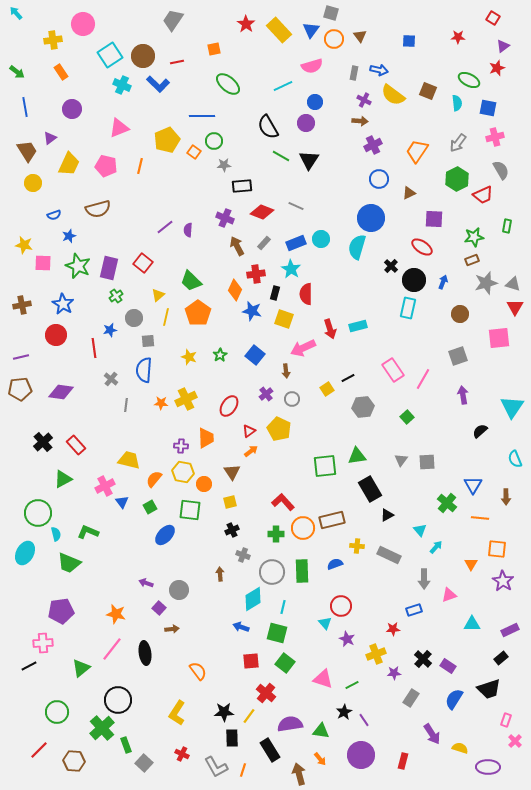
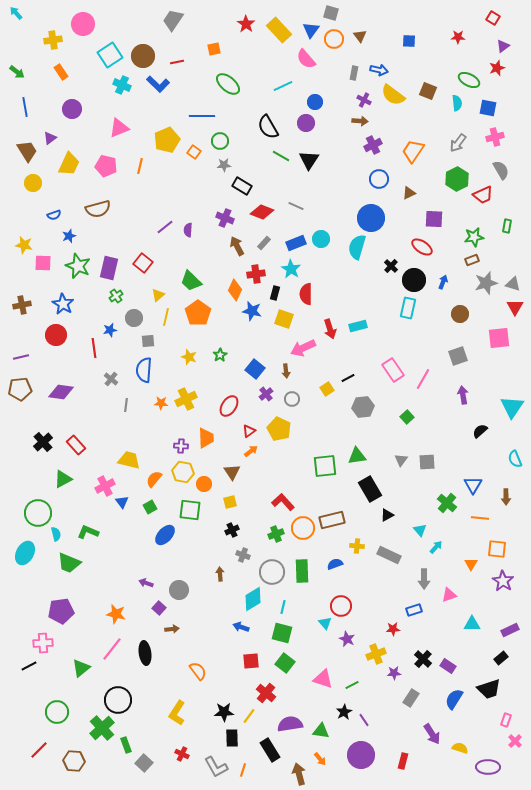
pink semicircle at (312, 66): moved 6 px left, 7 px up; rotated 65 degrees clockwise
green circle at (214, 141): moved 6 px right
orange trapezoid at (417, 151): moved 4 px left
black rectangle at (242, 186): rotated 36 degrees clockwise
blue square at (255, 355): moved 14 px down
green cross at (276, 534): rotated 21 degrees counterclockwise
green square at (277, 633): moved 5 px right
